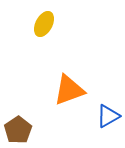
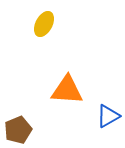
orange triangle: moved 2 px left; rotated 24 degrees clockwise
brown pentagon: rotated 12 degrees clockwise
